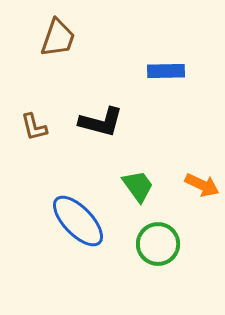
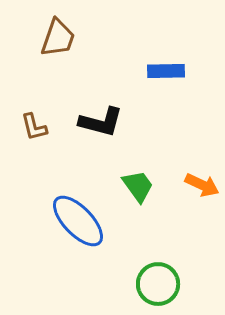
green circle: moved 40 px down
